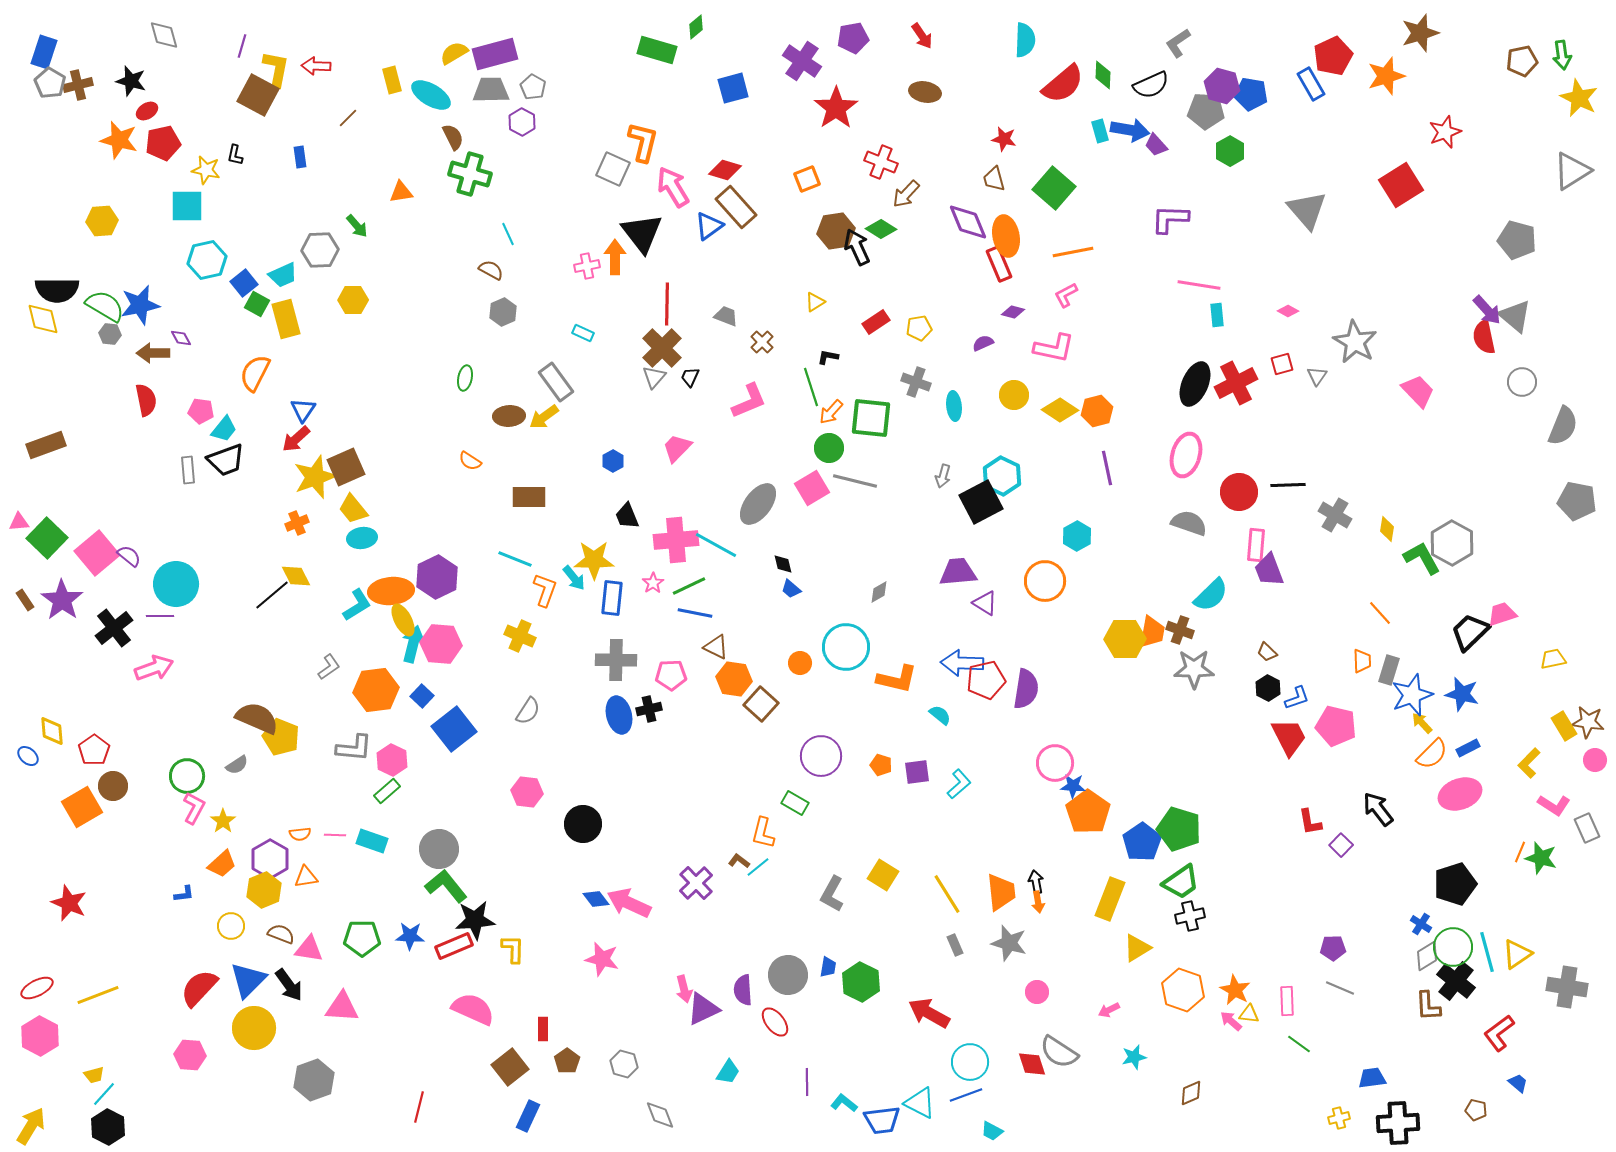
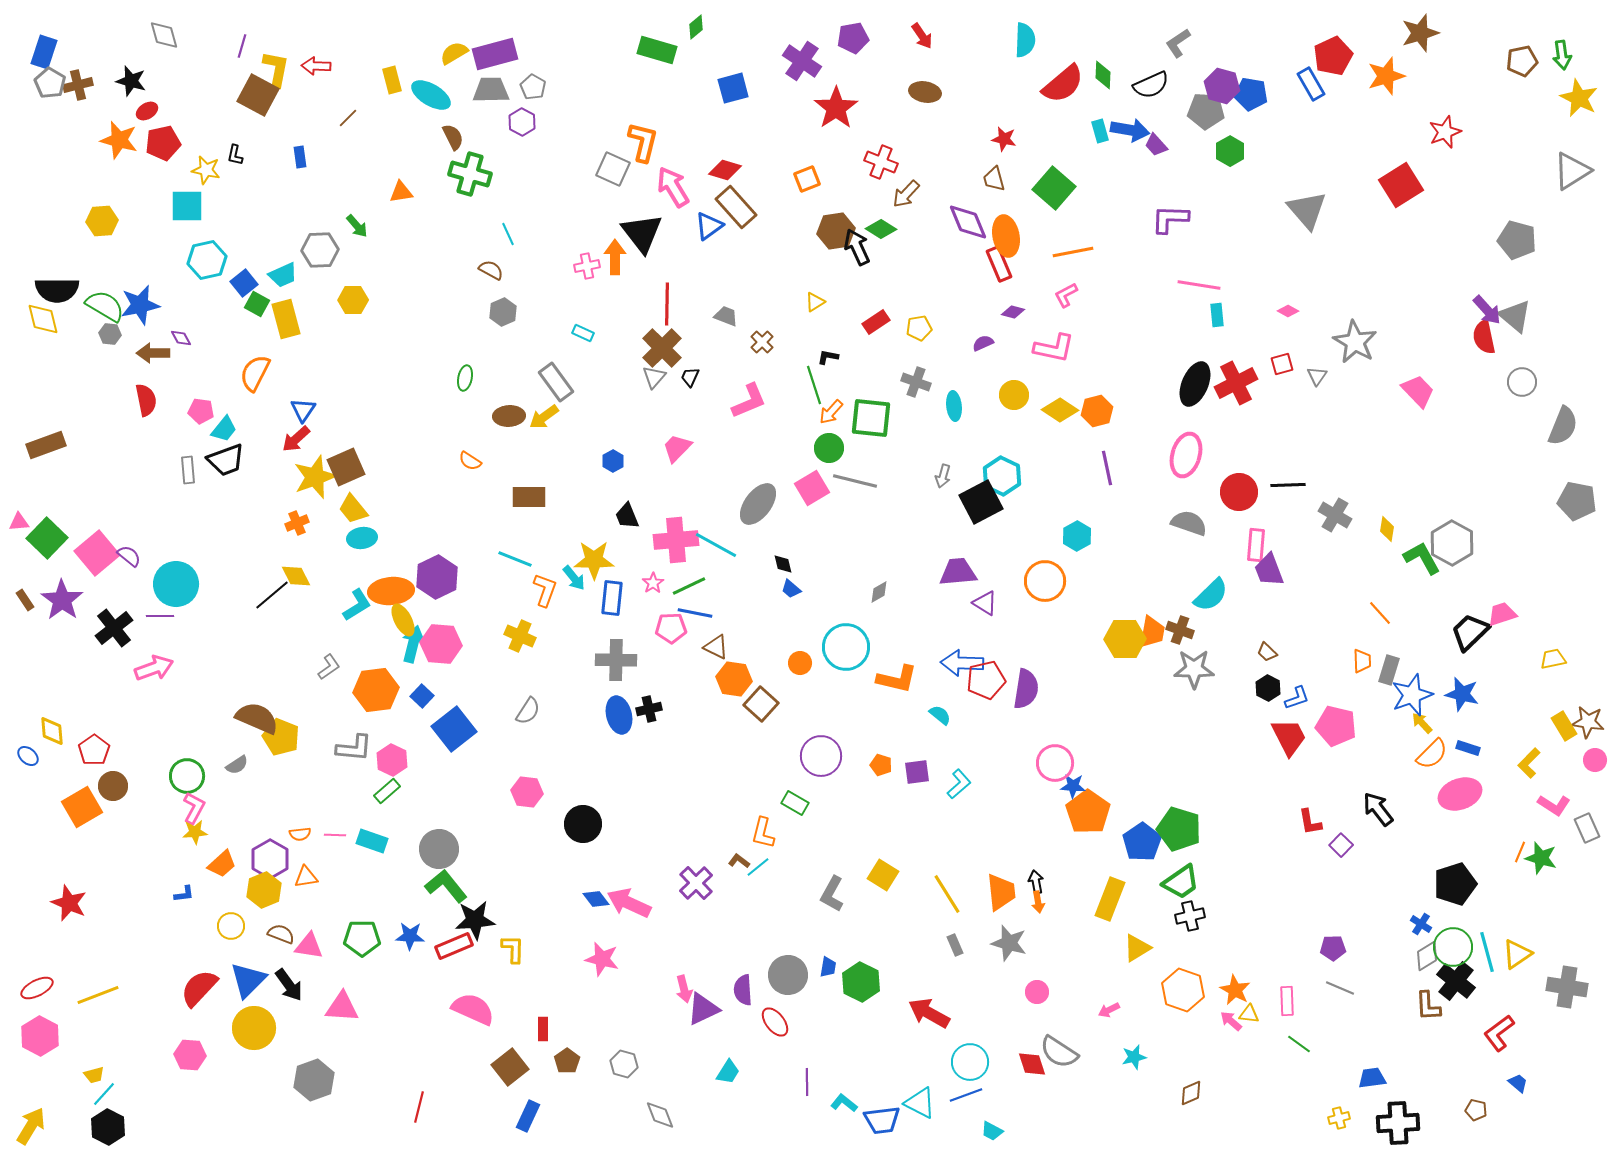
green line at (811, 387): moved 3 px right, 2 px up
pink pentagon at (671, 675): moved 47 px up
blue rectangle at (1468, 748): rotated 45 degrees clockwise
yellow star at (223, 821): moved 28 px left, 11 px down; rotated 30 degrees clockwise
pink triangle at (309, 949): moved 3 px up
